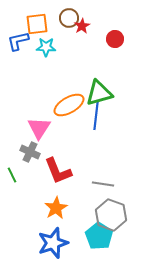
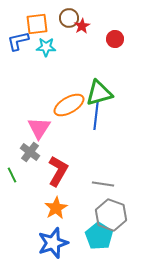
gray cross: rotated 12 degrees clockwise
red L-shape: rotated 128 degrees counterclockwise
